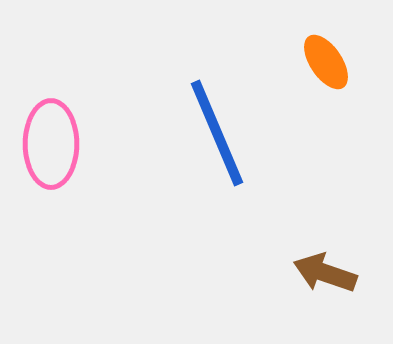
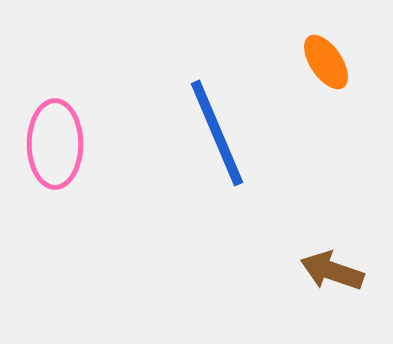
pink ellipse: moved 4 px right
brown arrow: moved 7 px right, 2 px up
